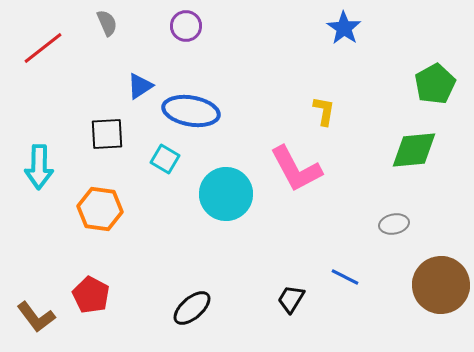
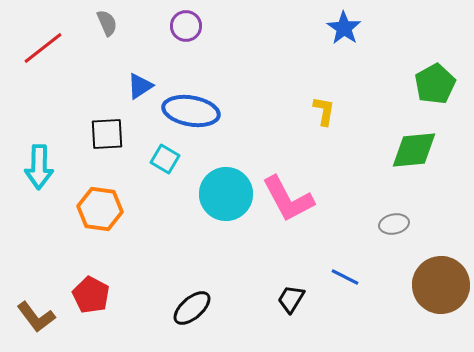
pink L-shape: moved 8 px left, 30 px down
